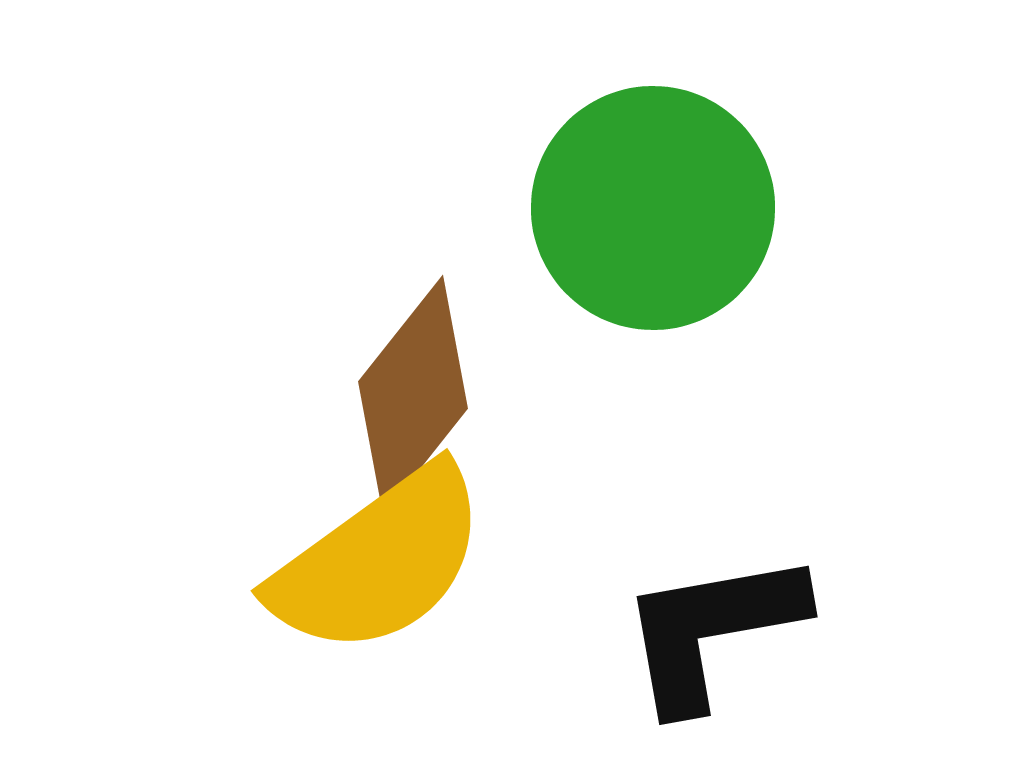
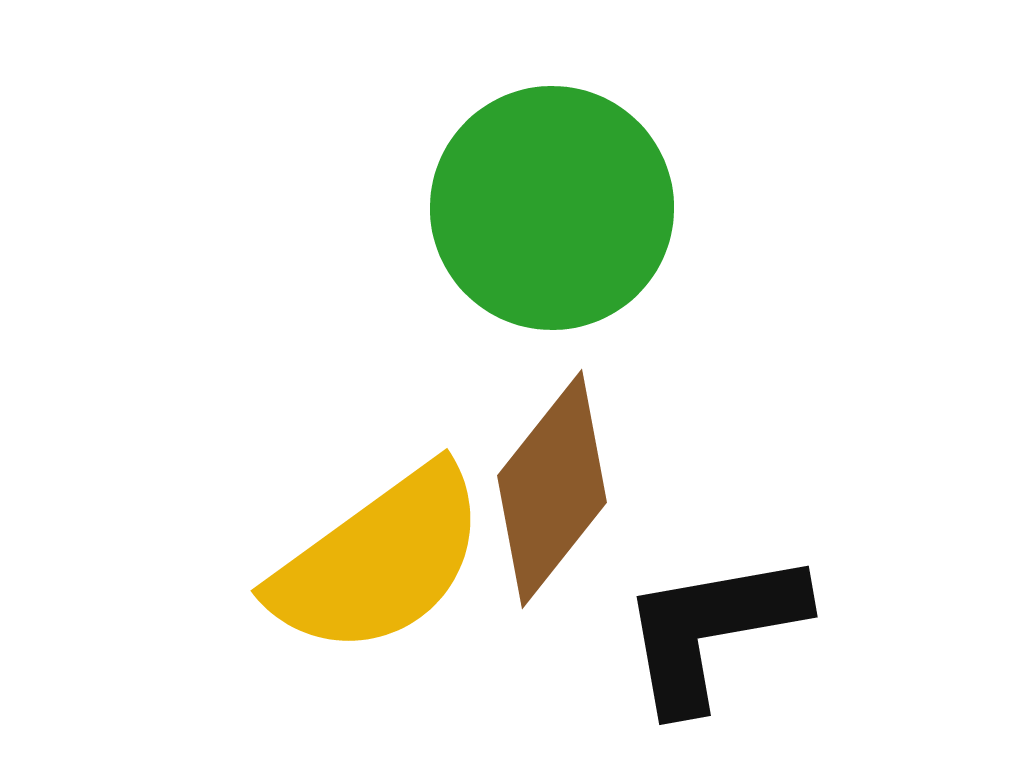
green circle: moved 101 px left
brown diamond: moved 139 px right, 94 px down
